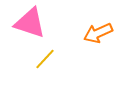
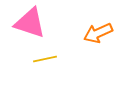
yellow line: rotated 35 degrees clockwise
